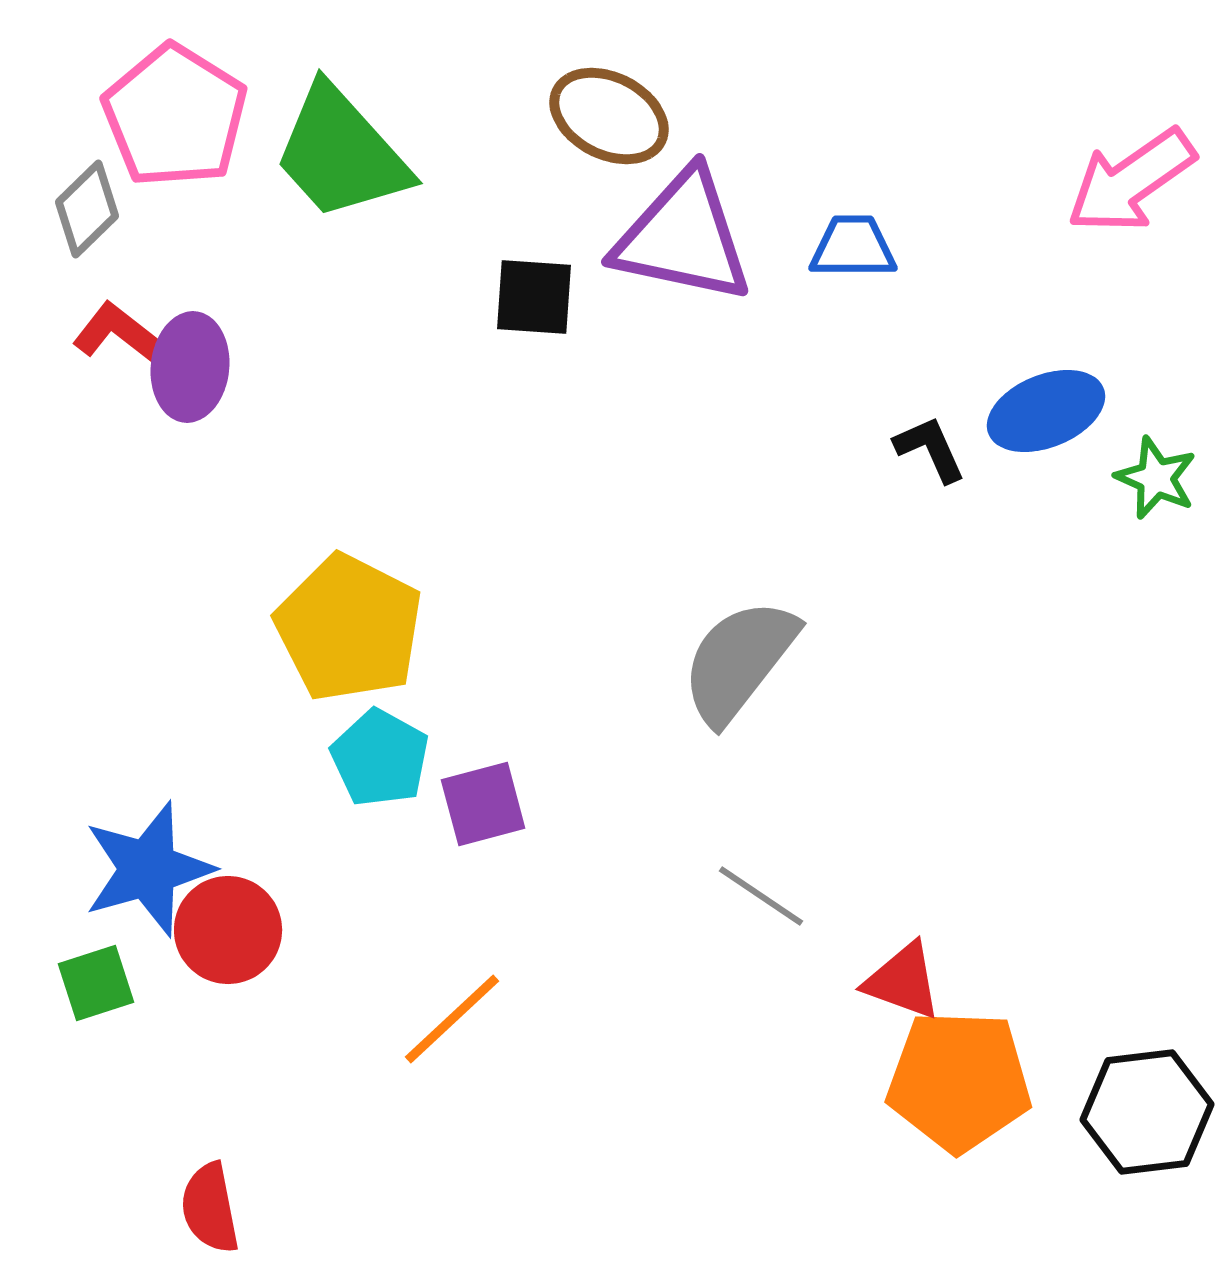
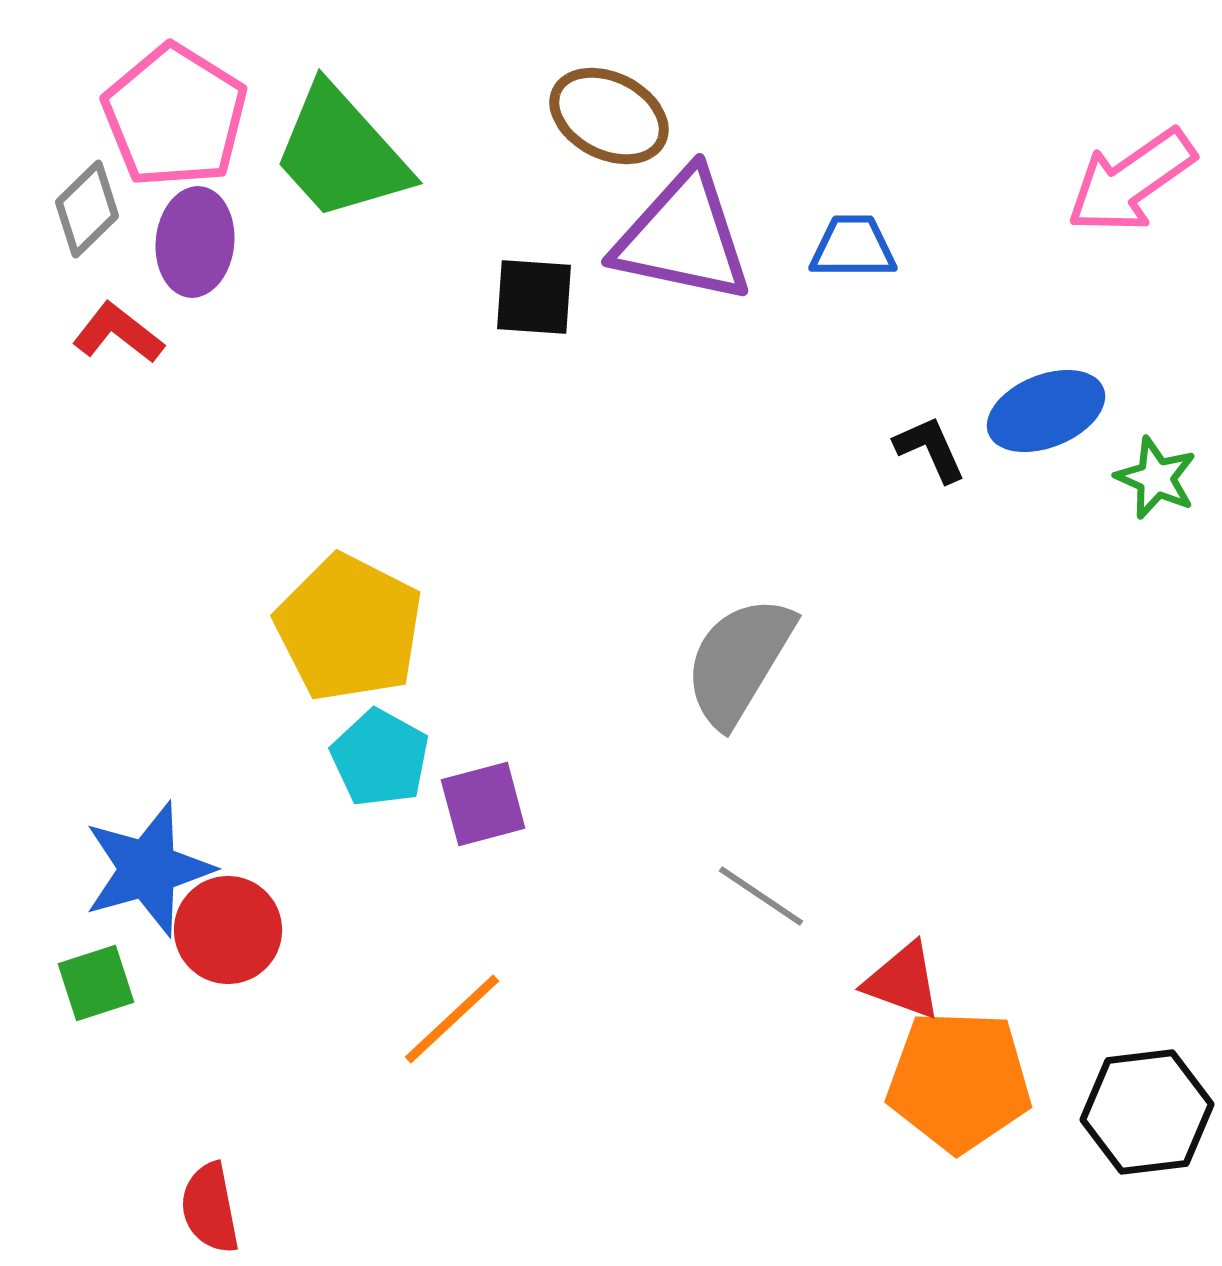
purple ellipse: moved 5 px right, 125 px up
gray semicircle: rotated 7 degrees counterclockwise
